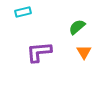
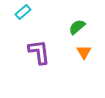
cyan rectangle: rotated 28 degrees counterclockwise
purple L-shape: rotated 88 degrees clockwise
